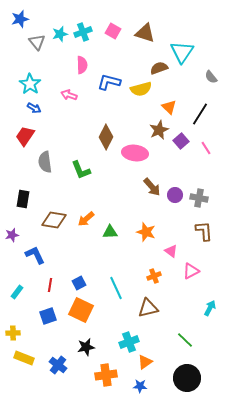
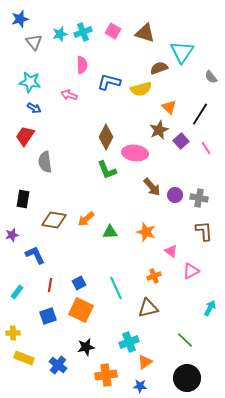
gray triangle at (37, 42): moved 3 px left
cyan star at (30, 84): moved 2 px up; rotated 25 degrees counterclockwise
green L-shape at (81, 170): moved 26 px right
